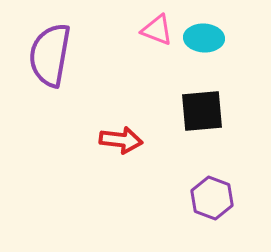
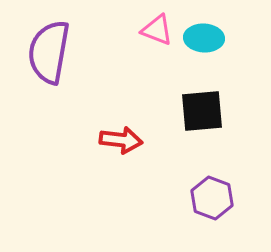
purple semicircle: moved 1 px left, 3 px up
